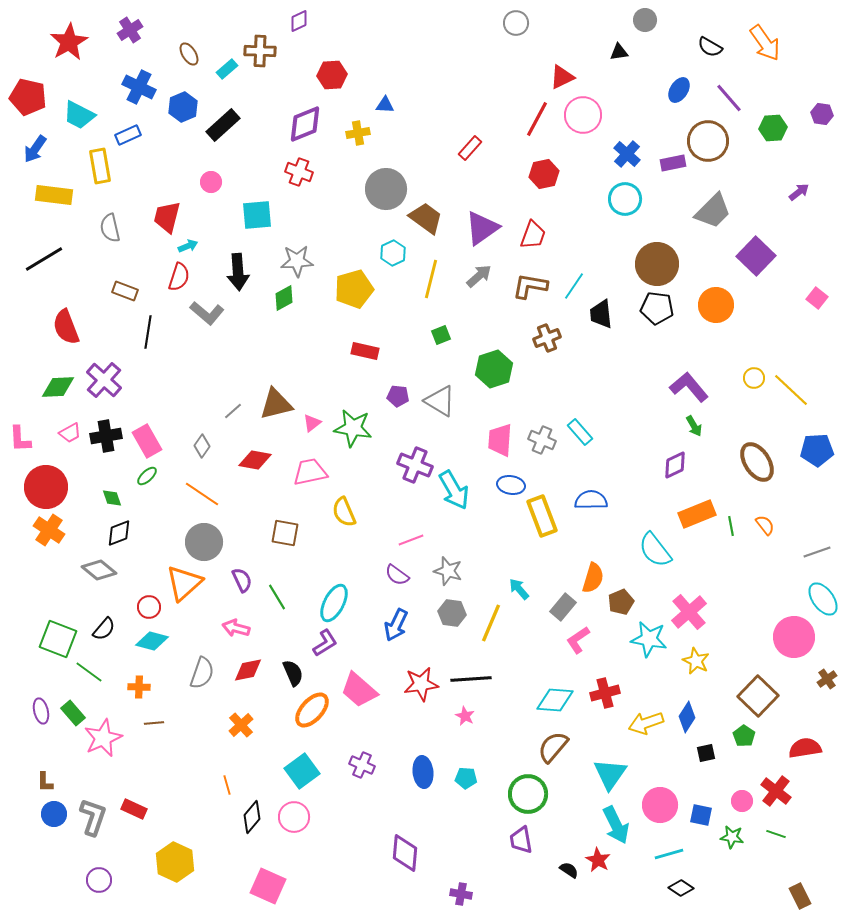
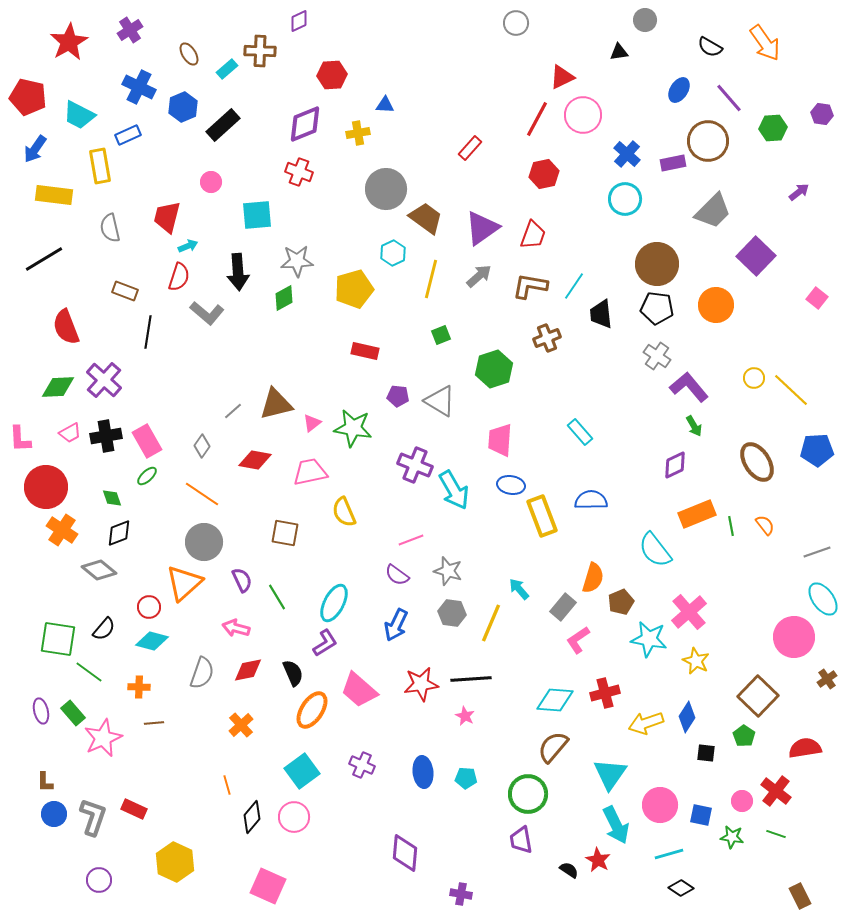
gray cross at (542, 440): moved 115 px right, 84 px up; rotated 12 degrees clockwise
orange cross at (49, 530): moved 13 px right
green square at (58, 639): rotated 12 degrees counterclockwise
orange ellipse at (312, 710): rotated 9 degrees counterclockwise
black square at (706, 753): rotated 18 degrees clockwise
